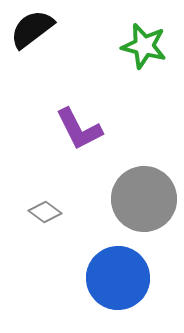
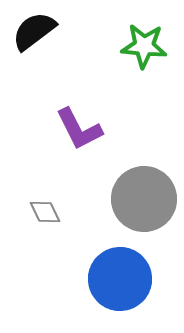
black semicircle: moved 2 px right, 2 px down
green star: rotated 9 degrees counterclockwise
gray diamond: rotated 28 degrees clockwise
blue circle: moved 2 px right, 1 px down
